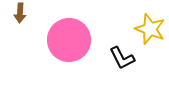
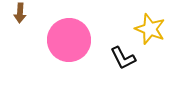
black L-shape: moved 1 px right
